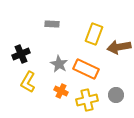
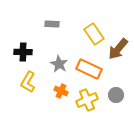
yellow rectangle: rotated 55 degrees counterclockwise
brown arrow: moved 1 px left, 2 px down; rotated 40 degrees counterclockwise
black cross: moved 2 px right, 2 px up; rotated 24 degrees clockwise
orange rectangle: moved 3 px right
yellow cross: rotated 10 degrees counterclockwise
